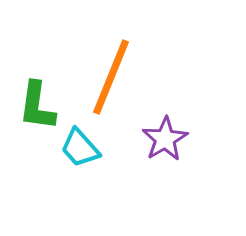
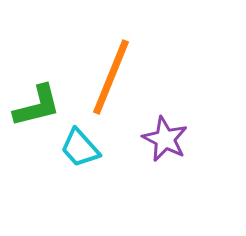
green L-shape: rotated 112 degrees counterclockwise
purple star: rotated 15 degrees counterclockwise
